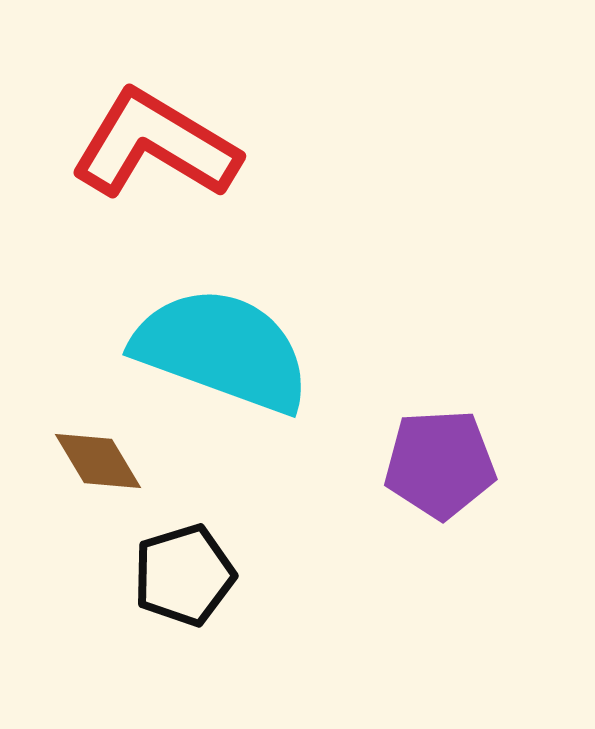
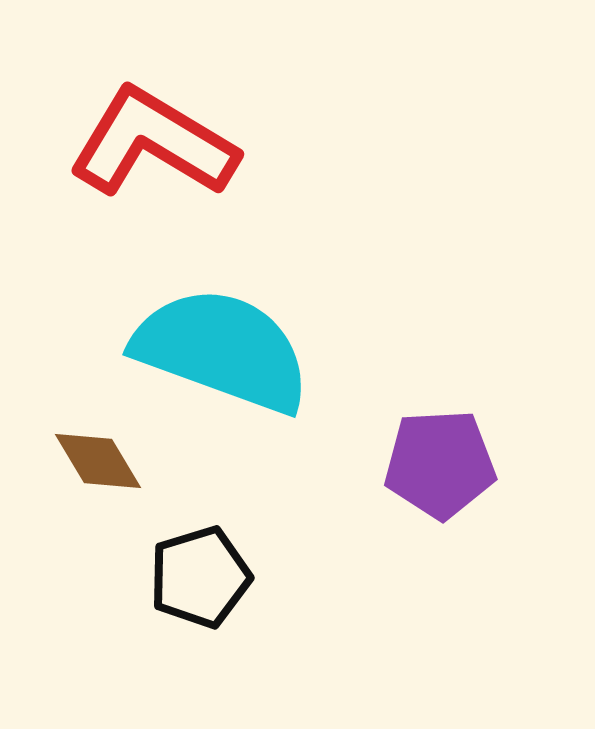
red L-shape: moved 2 px left, 2 px up
black pentagon: moved 16 px right, 2 px down
